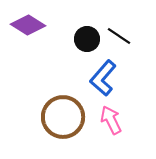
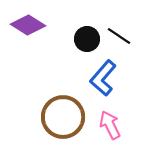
pink arrow: moved 1 px left, 5 px down
